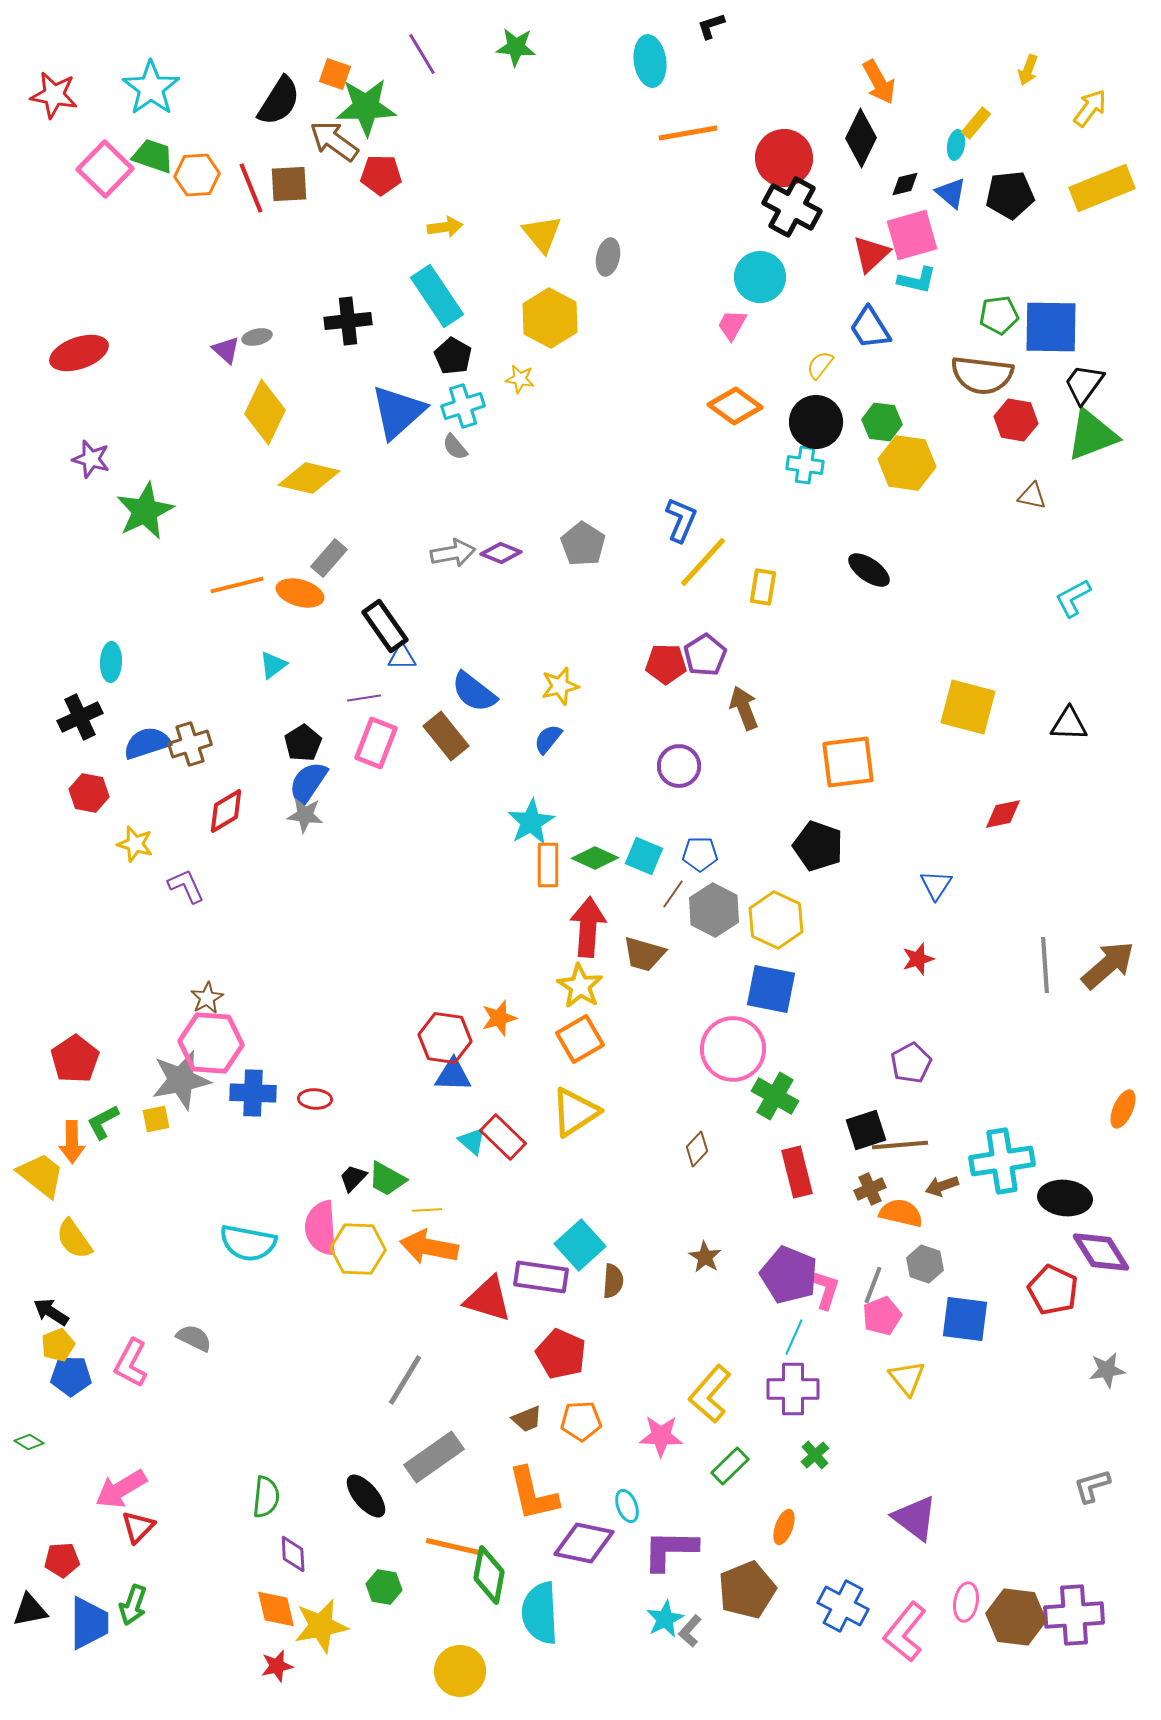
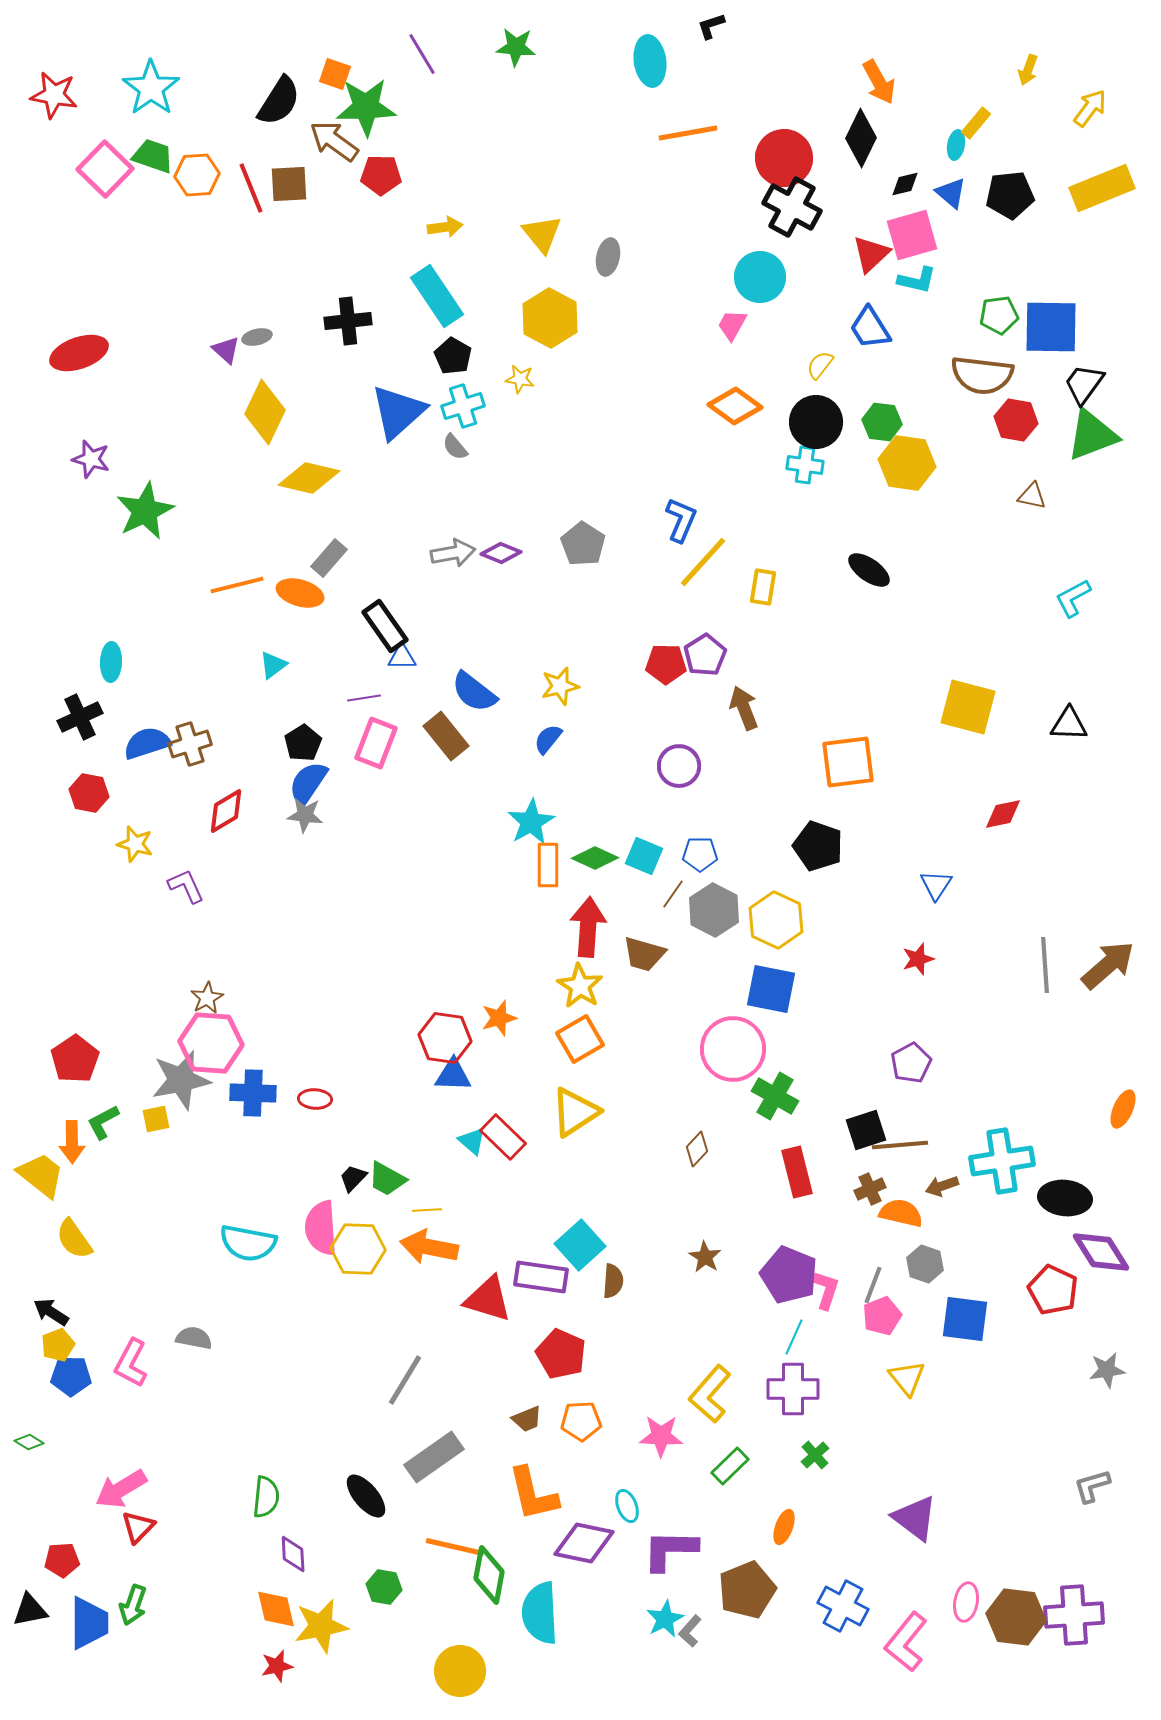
gray semicircle at (194, 1338): rotated 15 degrees counterclockwise
pink L-shape at (905, 1632): moved 1 px right, 10 px down
